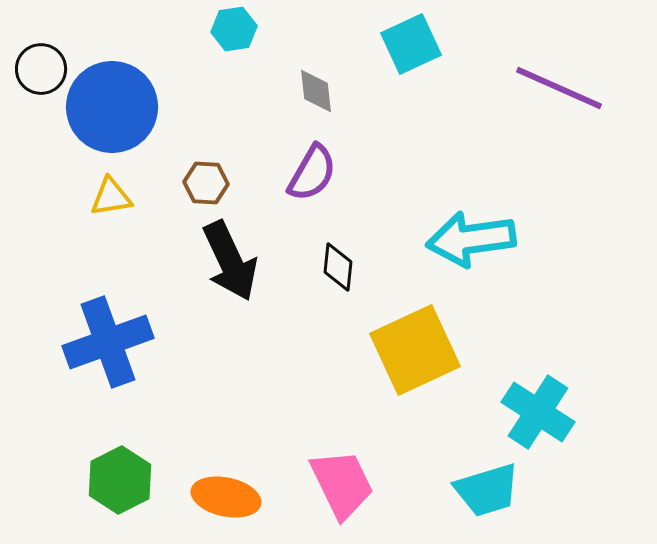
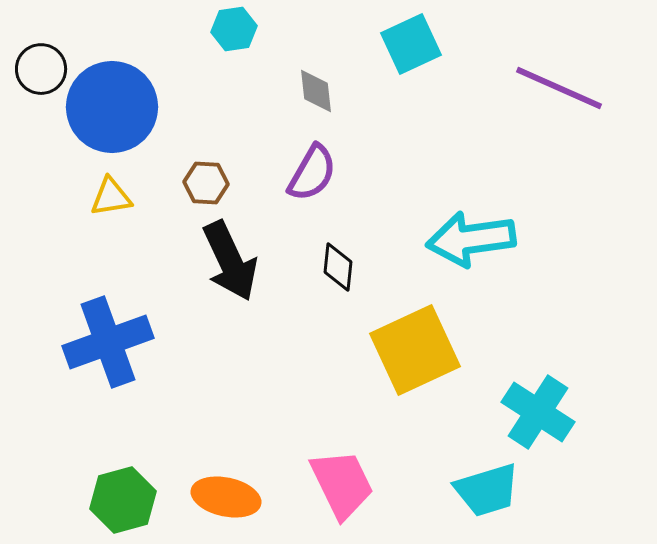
green hexagon: moved 3 px right, 20 px down; rotated 12 degrees clockwise
